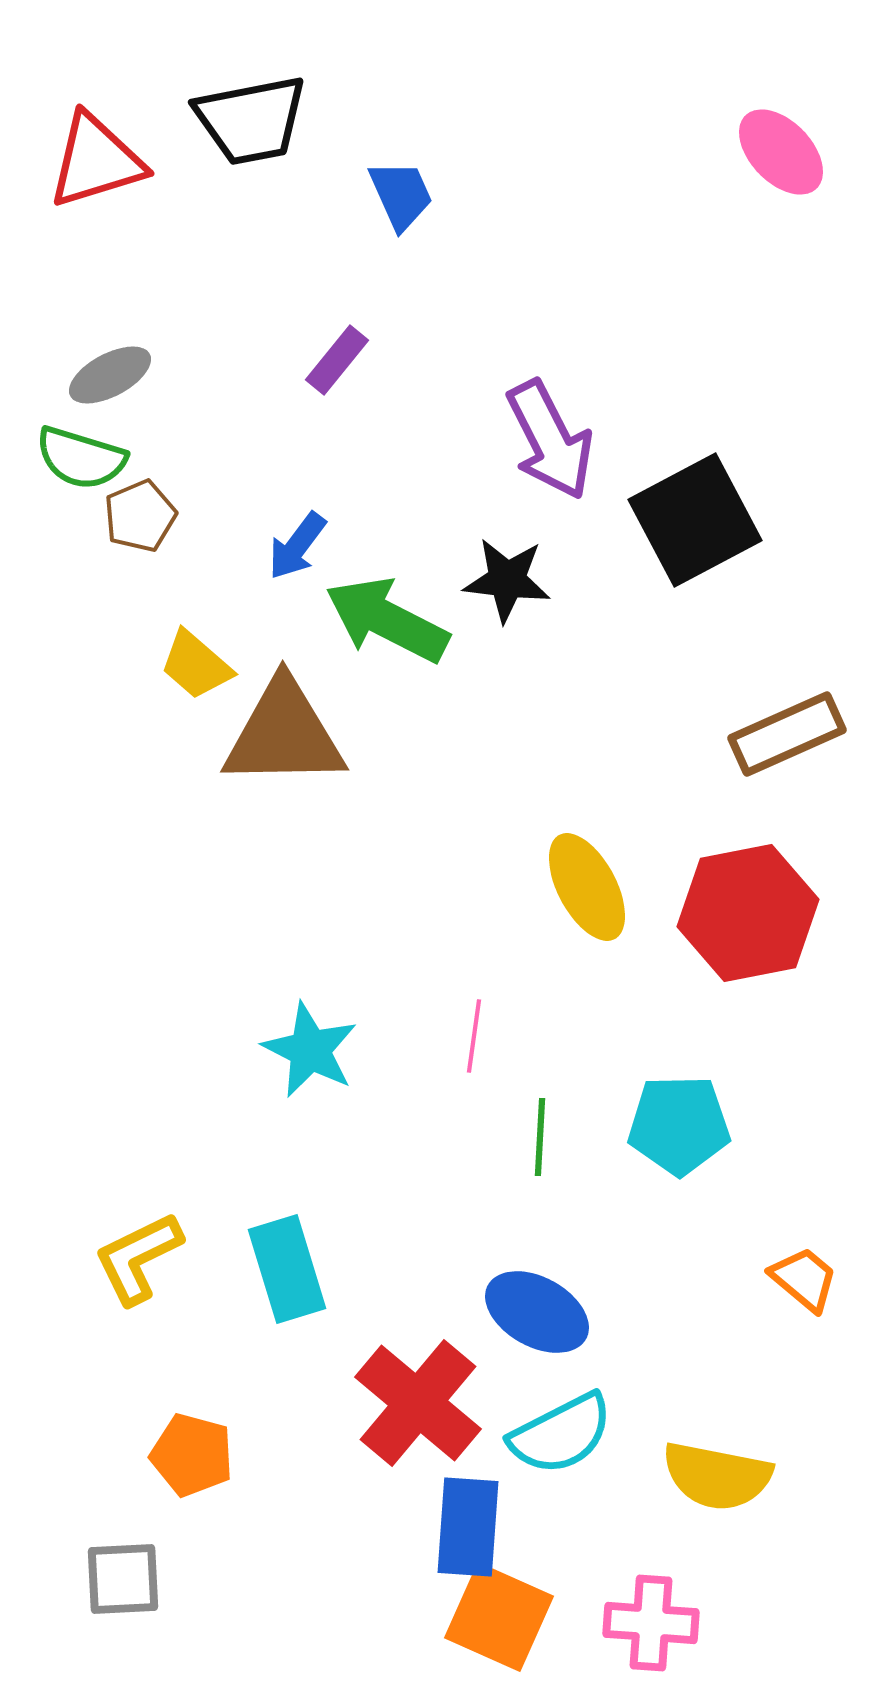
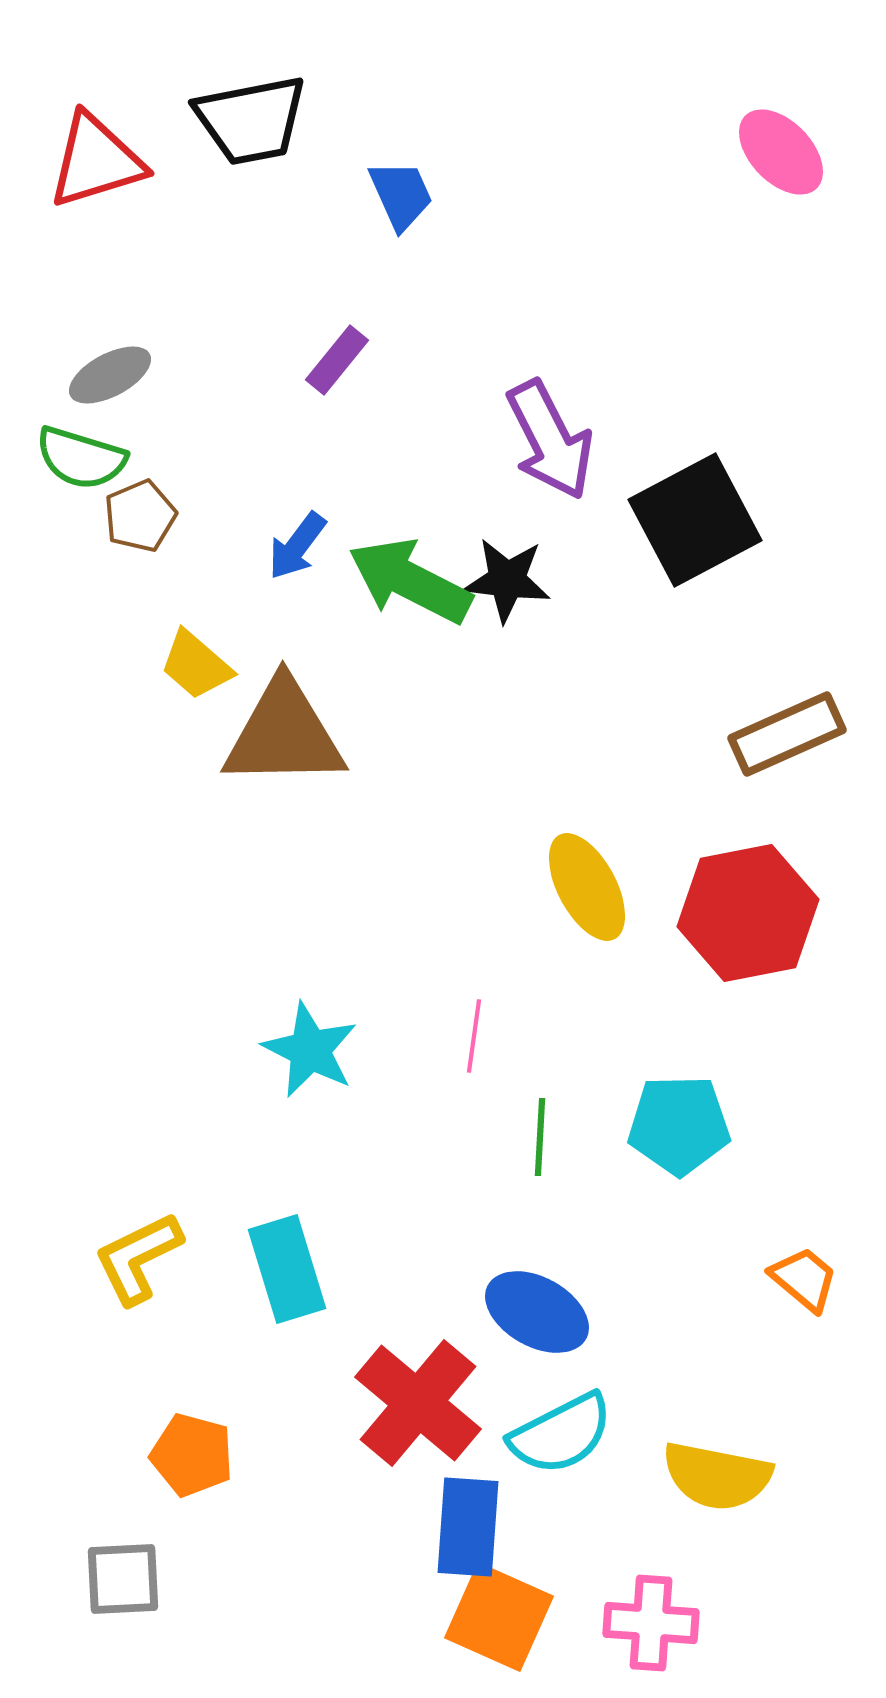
green arrow: moved 23 px right, 39 px up
